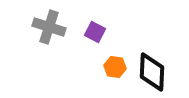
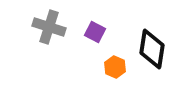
orange hexagon: rotated 15 degrees clockwise
black diamond: moved 23 px up; rotated 6 degrees clockwise
